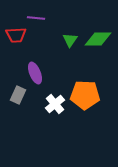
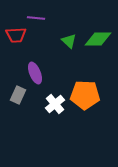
green triangle: moved 1 px left, 1 px down; rotated 21 degrees counterclockwise
